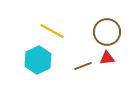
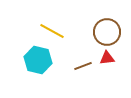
cyan hexagon: rotated 20 degrees counterclockwise
